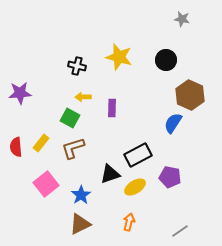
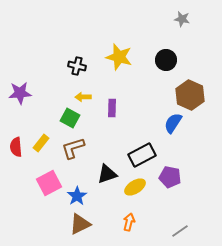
black rectangle: moved 4 px right
black triangle: moved 3 px left
pink square: moved 3 px right, 1 px up; rotated 10 degrees clockwise
blue star: moved 4 px left, 1 px down
